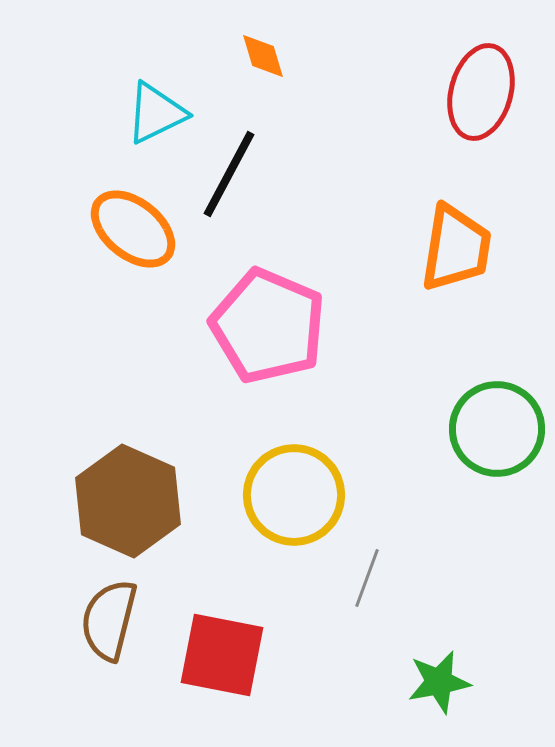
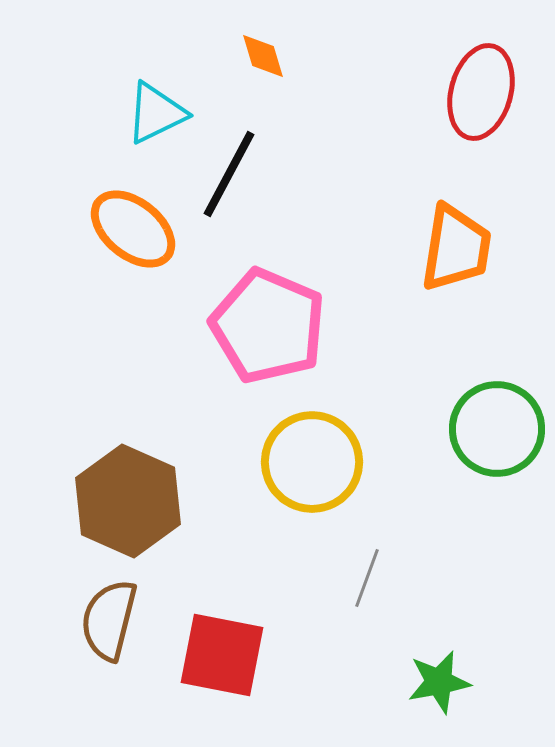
yellow circle: moved 18 px right, 33 px up
